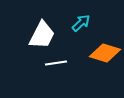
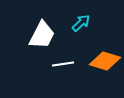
orange diamond: moved 8 px down
white line: moved 7 px right, 1 px down
